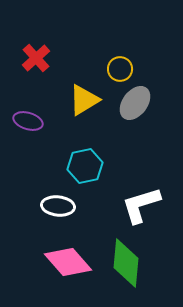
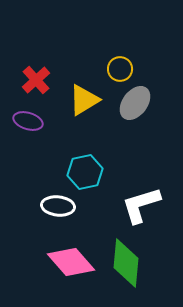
red cross: moved 22 px down
cyan hexagon: moved 6 px down
pink diamond: moved 3 px right
